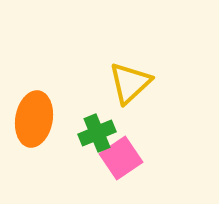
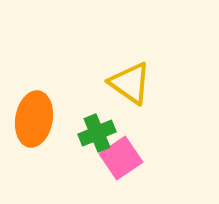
yellow triangle: rotated 42 degrees counterclockwise
